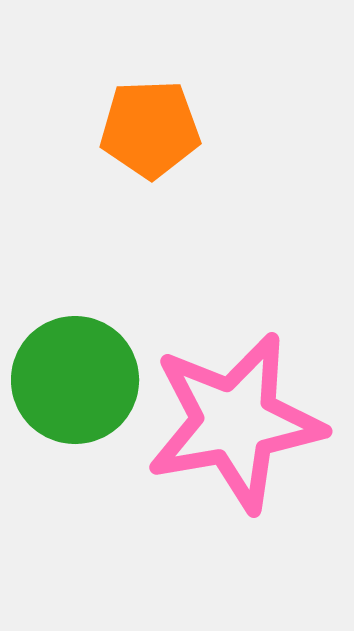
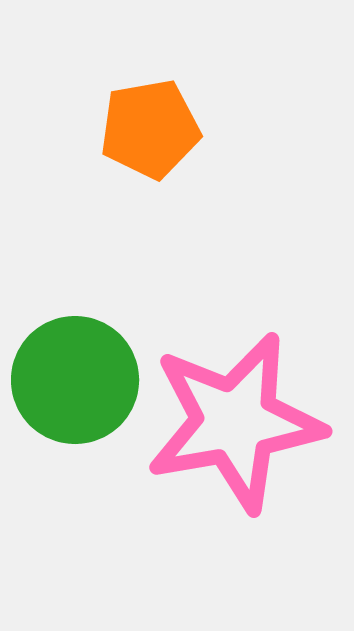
orange pentagon: rotated 8 degrees counterclockwise
